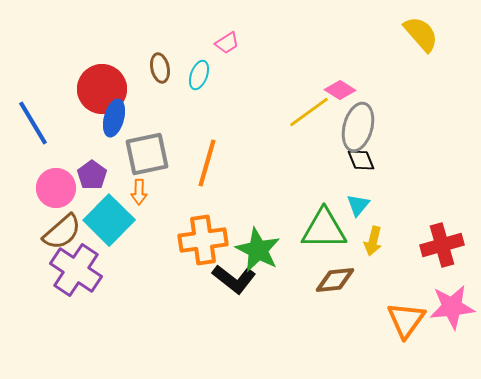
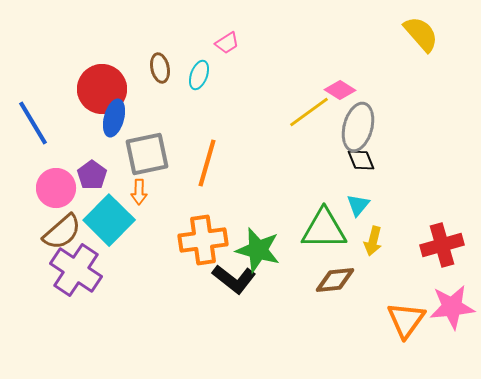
green star: rotated 12 degrees counterclockwise
